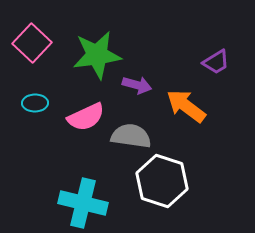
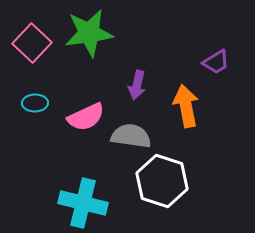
green star: moved 8 px left, 22 px up
purple arrow: rotated 88 degrees clockwise
orange arrow: rotated 42 degrees clockwise
